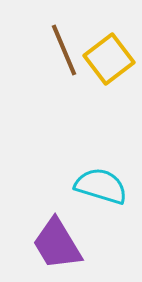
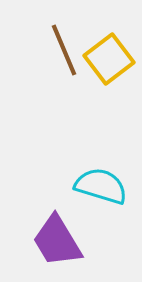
purple trapezoid: moved 3 px up
